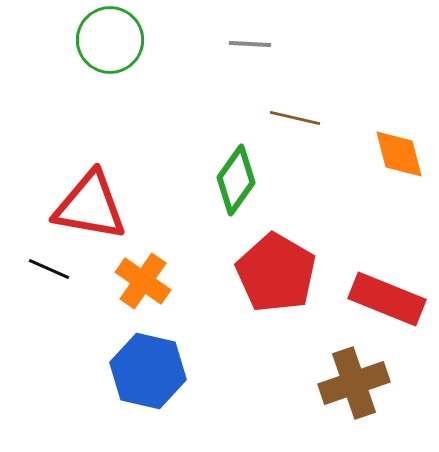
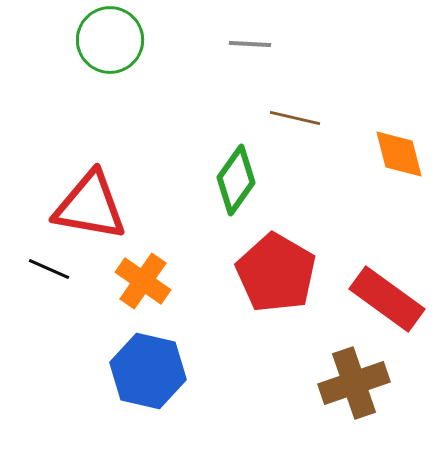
red rectangle: rotated 14 degrees clockwise
